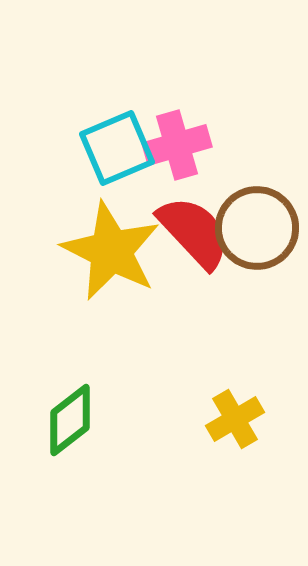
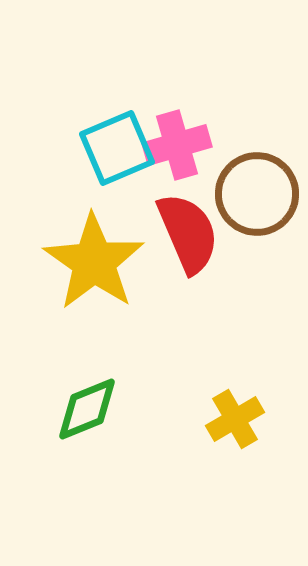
brown circle: moved 34 px up
red semicircle: moved 6 px left, 1 px down; rotated 20 degrees clockwise
yellow star: moved 17 px left, 11 px down; rotated 8 degrees clockwise
green diamond: moved 17 px right, 11 px up; rotated 16 degrees clockwise
